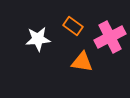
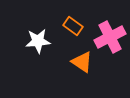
white star: moved 2 px down
orange triangle: rotated 25 degrees clockwise
